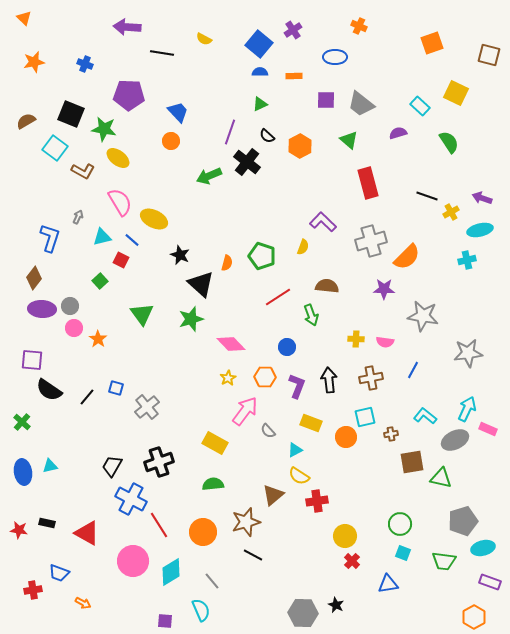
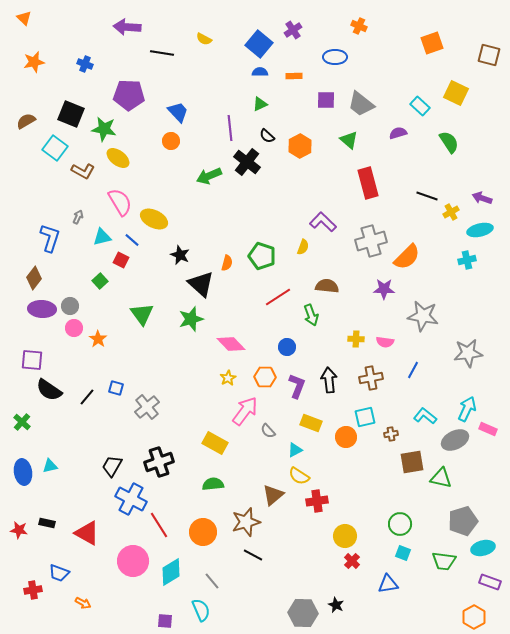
purple line at (230, 132): moved 4 px up; rotated 25 degrees counterclockwise
